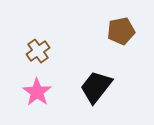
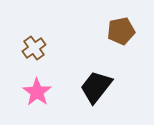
brown cross: moved 4 px left, 3 px up
